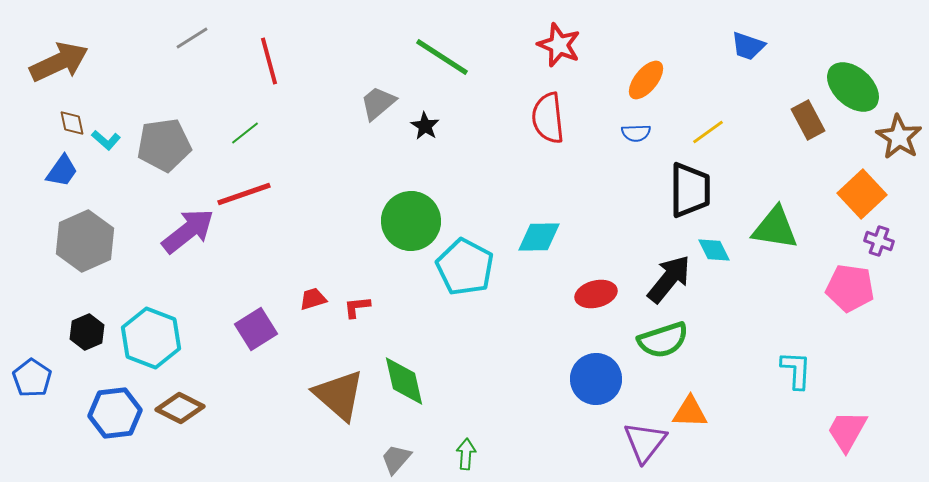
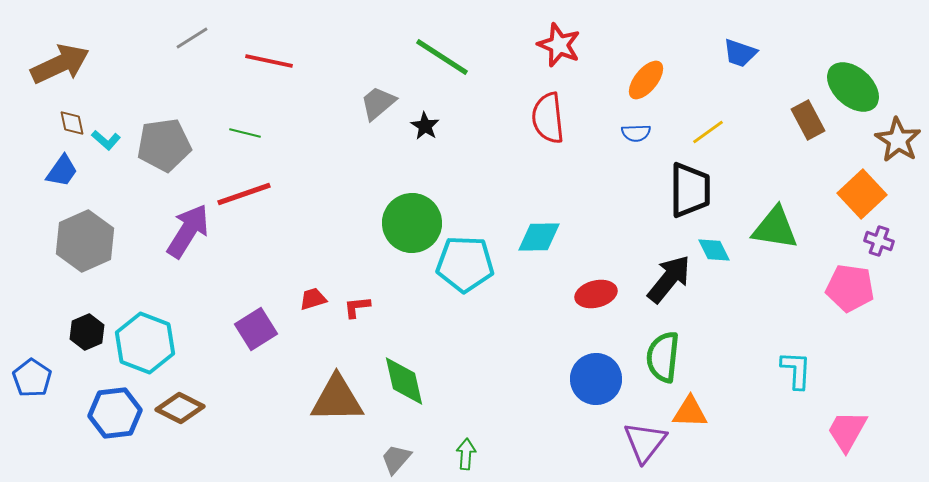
blue trapezoid at (748, 46): moved 8 px left, 7 px down
red line at (269, 61): rotated 63 degrees counterclockwise
brown arrow at (59, 62): moved 1 px right, 2 px down
green line at (245, 133): rotated 52 degrees clockwise
brown star at (899, 137): moved 1 px left, 3 px down
green circle at (411, 221): moved 1 px right, 2 px down
purple arrow at (188, 231): rotated 20 degrees counterclockwise
cyan pentagon at (465, 267): moved 3 px up; rotated 26 degrees counterclockwise
cyan hexagon at (151, 338): moved 6 px left, 5 px down
green semicircle at (663, 340): moved 17 px down; rotated 114 degrees clockwise
brown triangle at (339, 395): moved 2 px left, 4 px down; rotated 42 degrees counterclockwise
